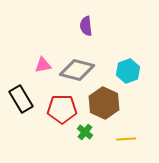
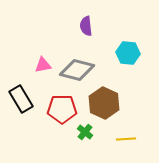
cyan hexagon: moved 18 px up; rotated 25 degrees clockwise
